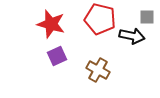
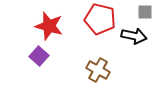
gray square: moved 2 px left, 5 px up
red star: moved 2 px left, 2 px down
black arrow: moved 2 px right
purple square: moved 18 px left; rotated 24 degrees counterclockwise
